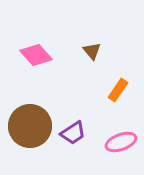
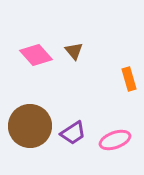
brown triangle: moved 18 px left
orange rectangle: moved 11 px right, 11 px up; rotated 50 degrees counterclockwise
pink ellipse: moved 6 px left, 2 px up
